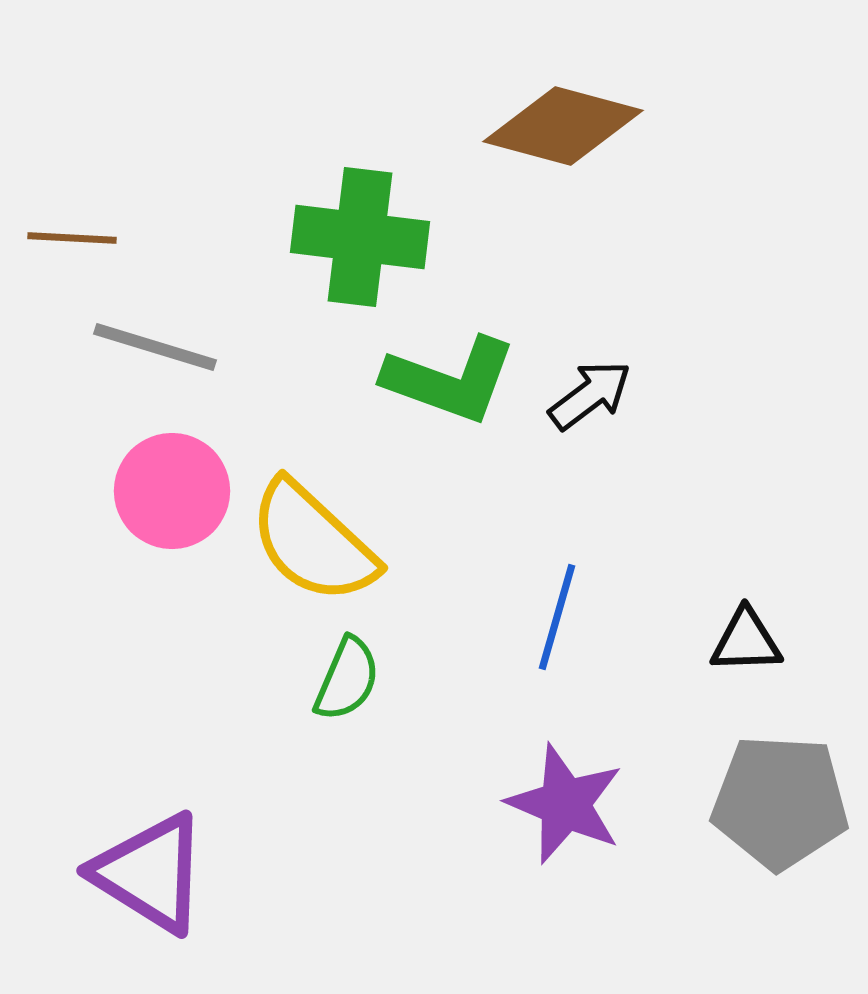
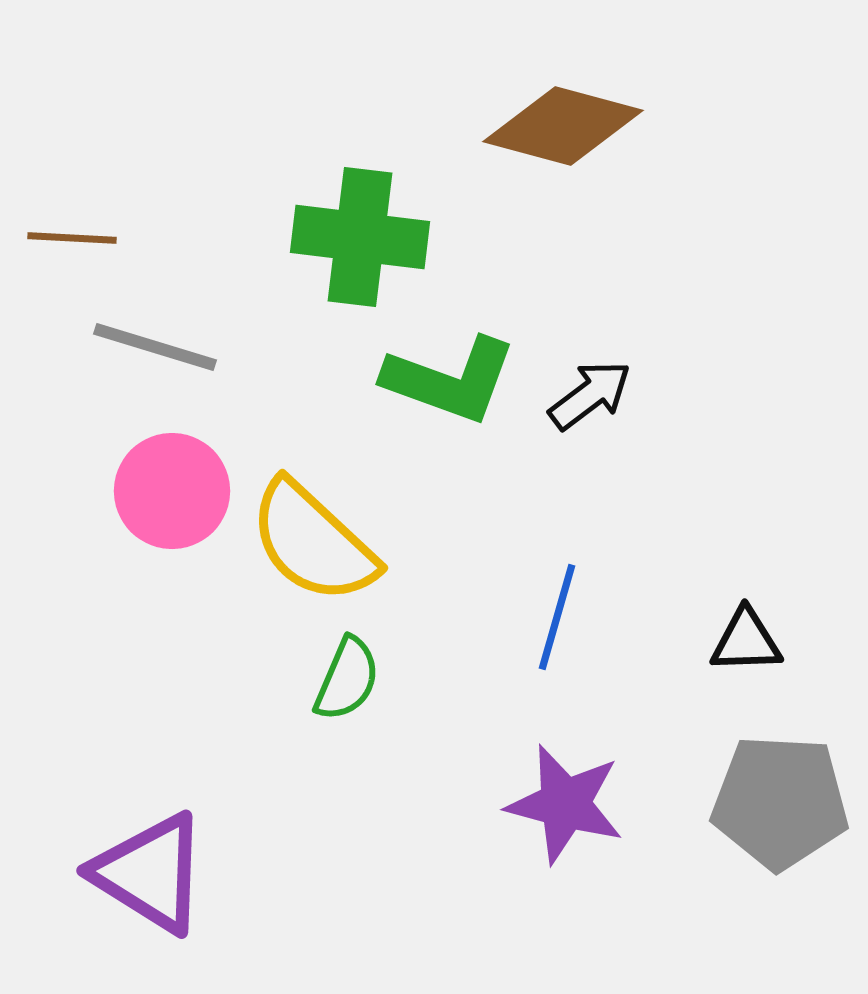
purple star: rotated 8 degrees counterclockwise
